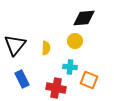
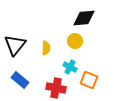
cyan cross: rotated 24 degrees clockwise
blue rectangle: moved 2 px left, 1 px down; rotated 24 degrees counterclockwise
